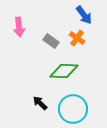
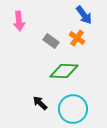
pink arrow: moved 6 px up
